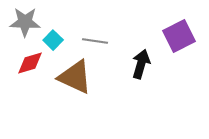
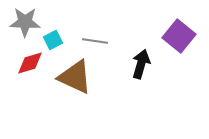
purple square: rotated 24 degrees counterclockwise
cyan square: rotated 18 degrees clockwise
